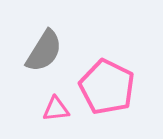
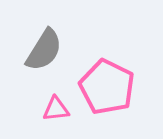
gray semicircle: moved 1 px up
